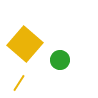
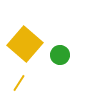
green circle: moved 5 px up
